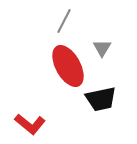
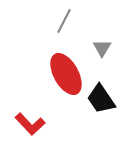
red ellipse: moved 2 px left, 8 px down
black trapezoid: rotated 68 degrees clockwise
red L-shape: rotated 8 degrees clockwise
